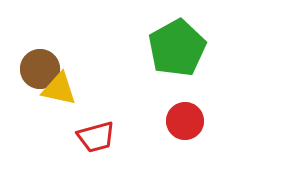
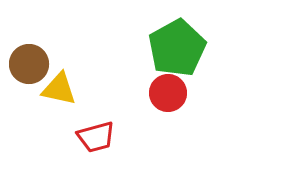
brown circle: moved 11 px left, 5 px up
red circle: moved 17 px left, 28 px up
